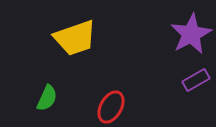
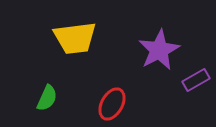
purple star: moved 32 px left, 16 px down
yellow trapezoid: rotated 12 degrees clockwise
red ellipse: moved 1 px right, 3 px up
